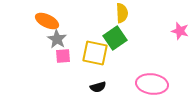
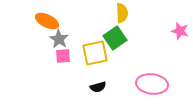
gray star: moved 2 px right
yellow square: rotated 24 degrees counterclockwise
